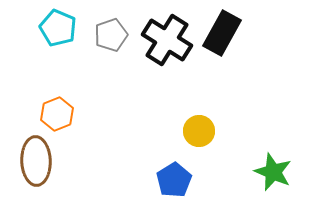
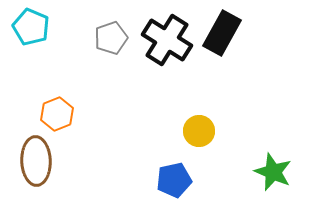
cyan pentagon: moved 27 px left, 1 px up
gray pentagon: moved 3 px down
blue pentagon: rotated 20 degrees clockwise
